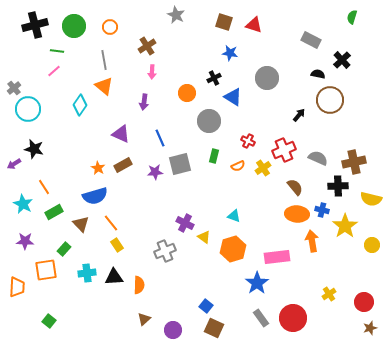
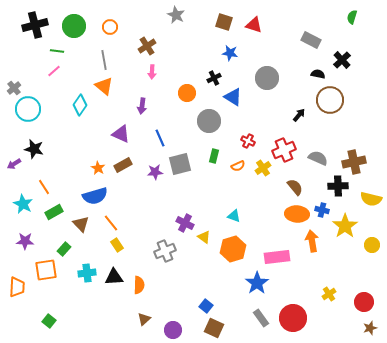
purple arrow at (144, 102): moved 2 px left, 4 px down
